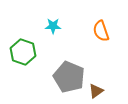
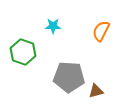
orange semicircle: rotated 45 degrees clockwise
gray pentagon: rotated 20 degrees counterclockwise
brown triangle: rotated 21 degrees clockwise
